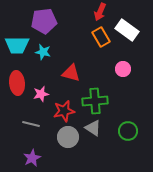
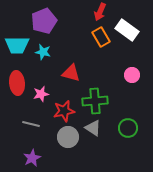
purple pentagon: rotated 15 degrees counterclockwise
pink circle: moved 9 px right, 6 px down
green circle: moved 3 px up
